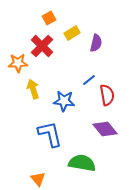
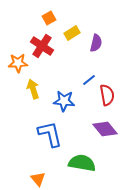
red cross: rotated 10 degrees counterclockwise
